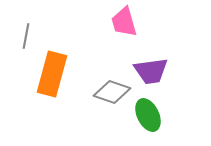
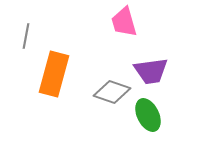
orange rectangle: moved 2 px right
